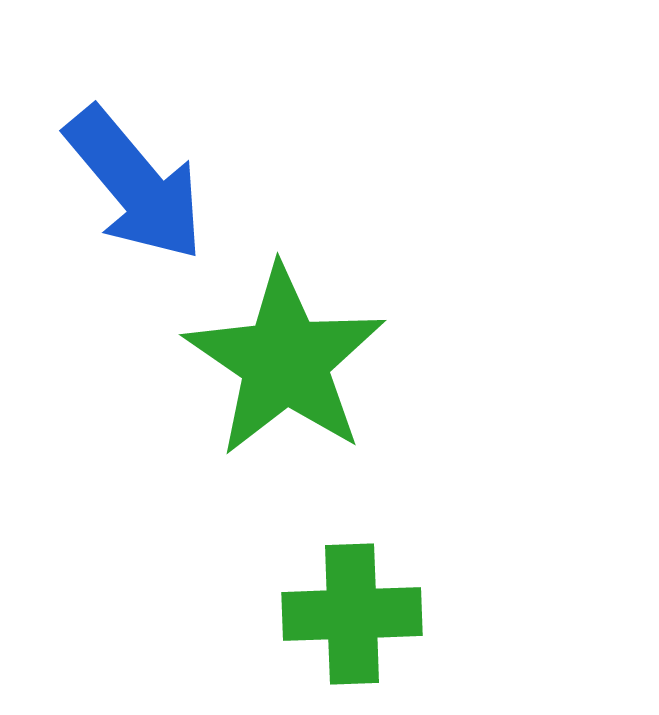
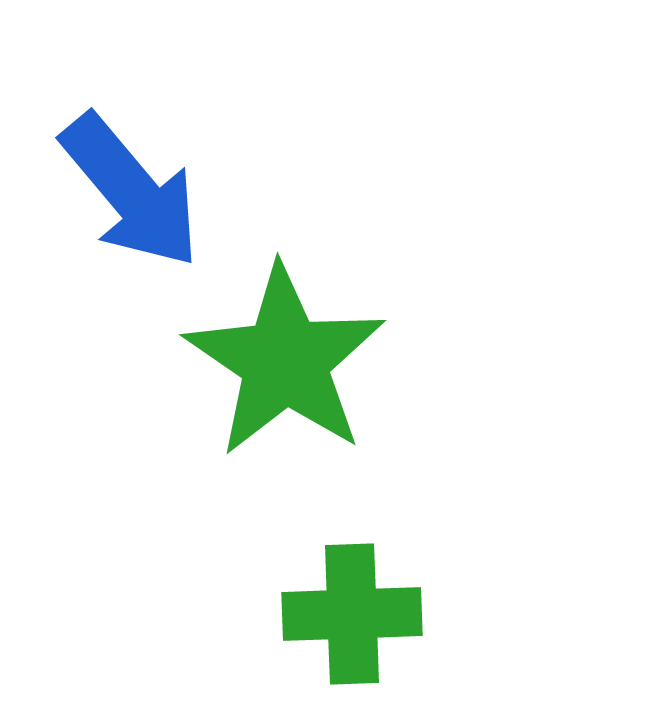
blue arrow: moved 4 px left, 7 px down
